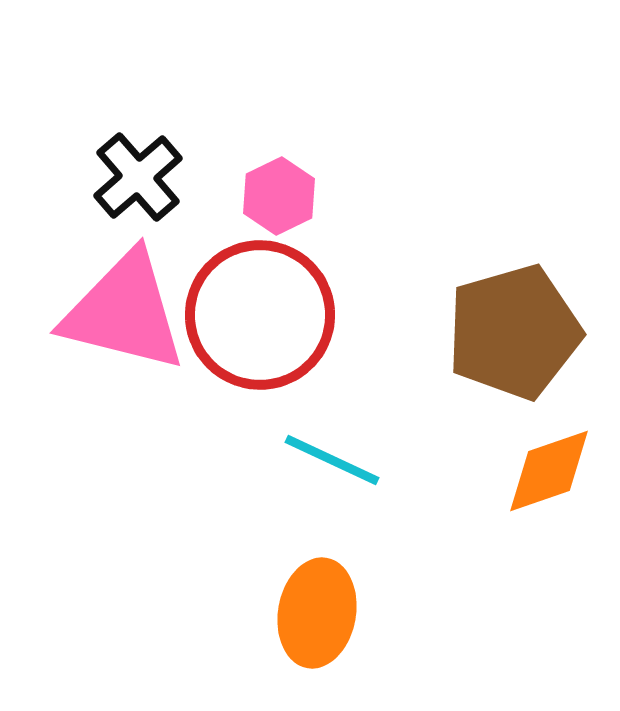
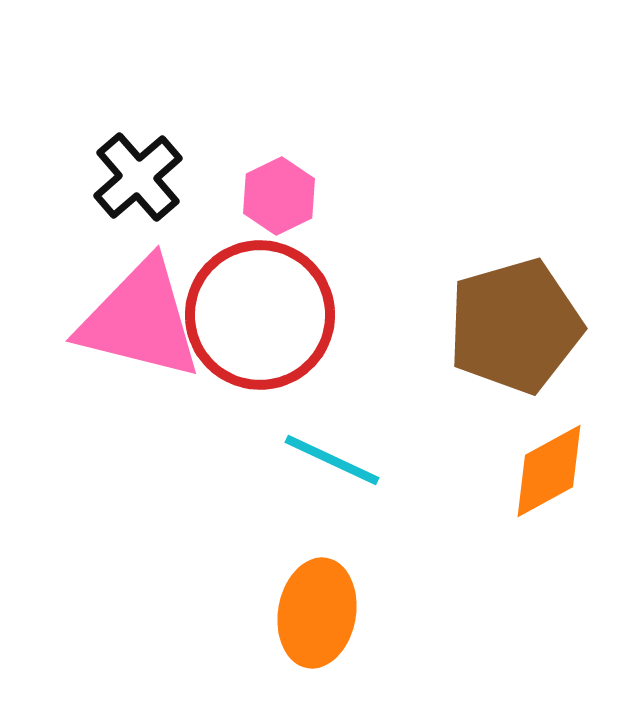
pink triangle: moved 16 px right, 8 px down
brown pentagon: moved 1 px right, 6 px up
orange diamond: rotated 10 degrees counterclockwise
